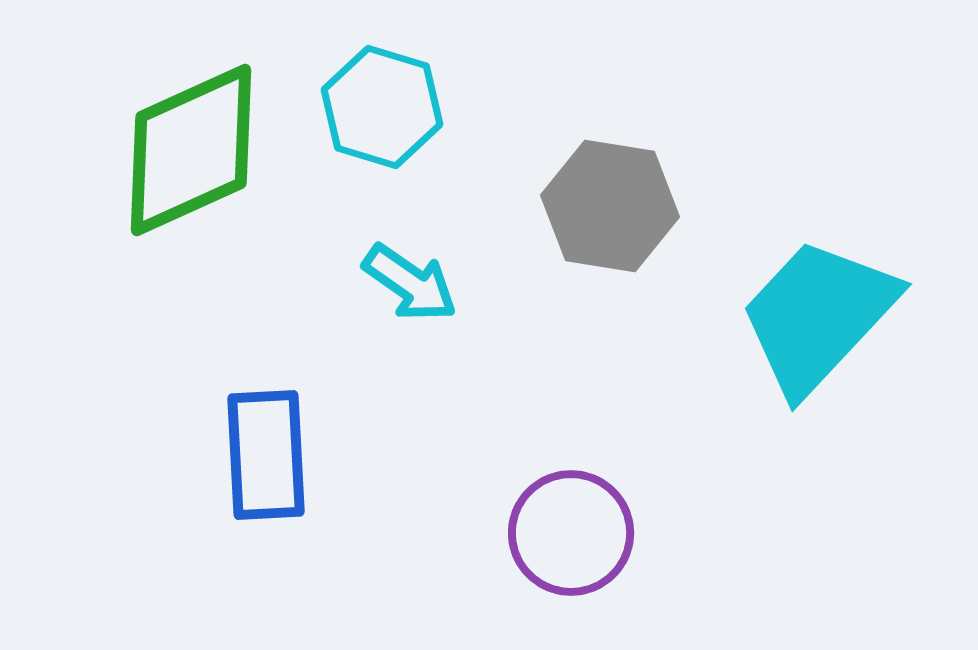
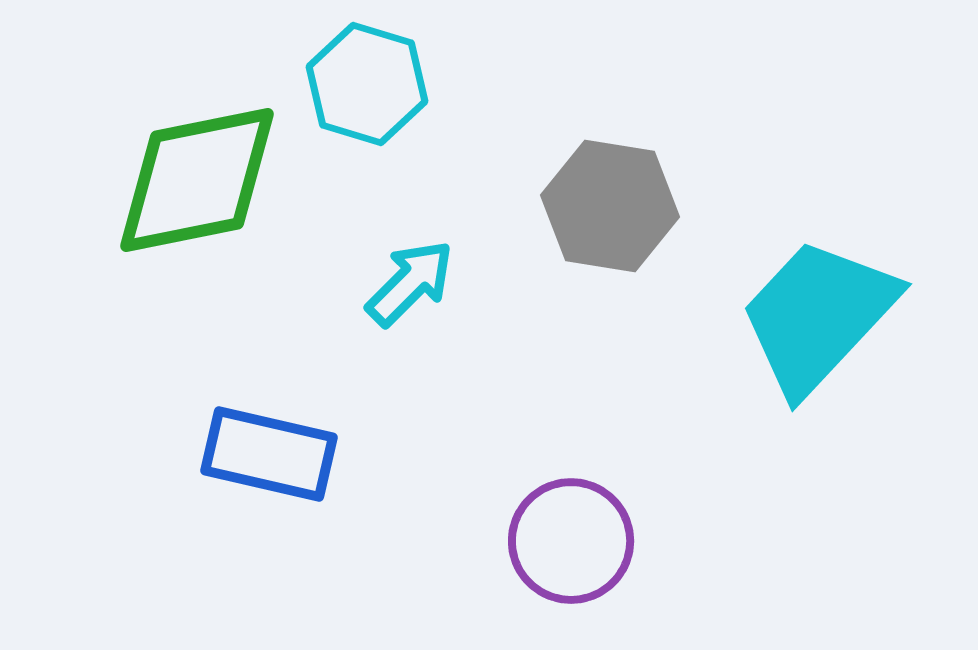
cyan hexagon: moved 15 px left, 23 px up
green diamond: moved 6 px right, 30 px down; rotated 13 degrees clockwise
cyan arrow: rotated 80 degrees counterclockwise
blue rectangle: moved 3 px right, 1 px up; rotated 74 degrees counterclockwise
purple circle: moved 8 px down
